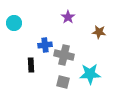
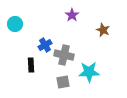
purple star: moved 4 px right, 2 px up
cyan circle: moved 1 px right, 1 px down
brown star: moved 4 px right, 2 px up; rotated 16 degrees clockwise
blue cross: rotated 24 degrees counterclockwise
cyan star: moved 1 px left, 2 px up
gray square: rotated 24 degrees counterclockwise
